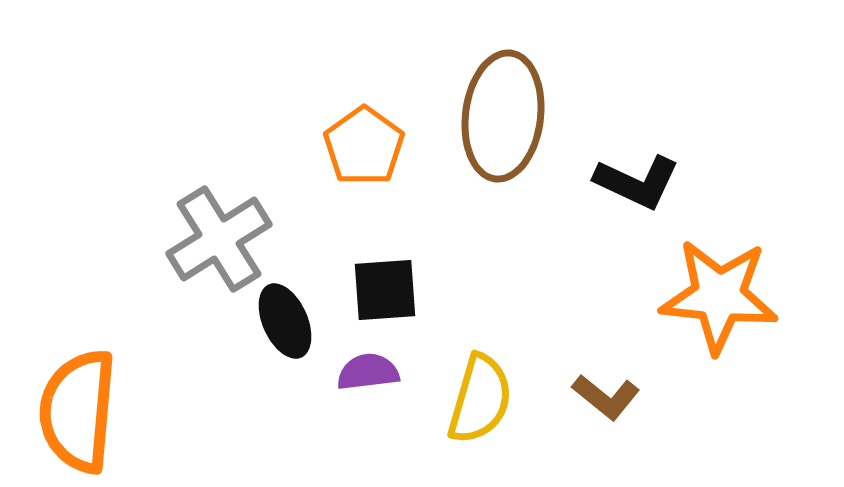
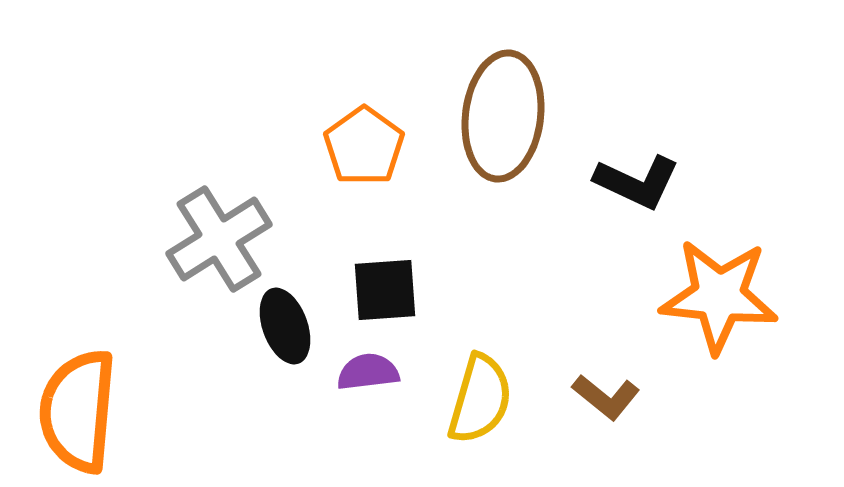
black ellipse: moved 5 px down; rotated 4 degrees clockwise
